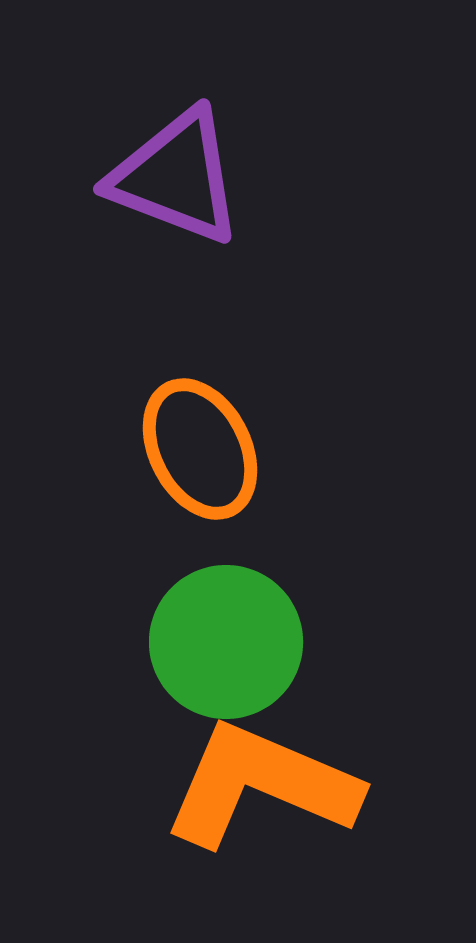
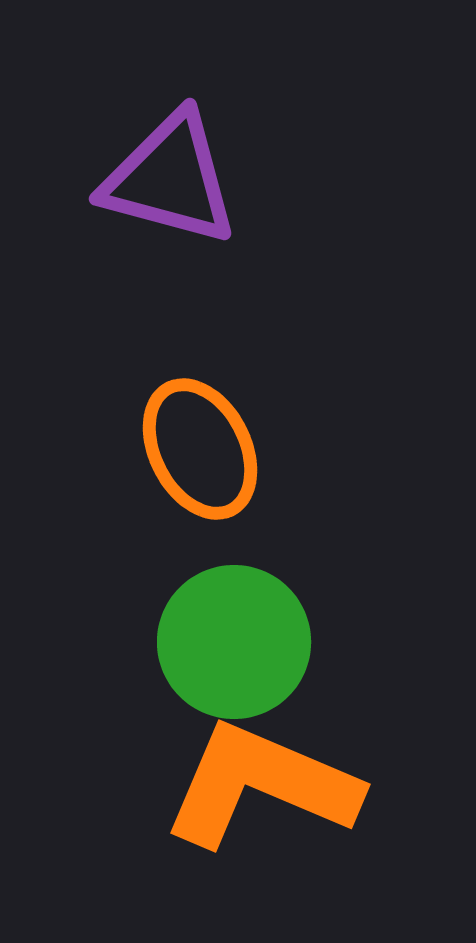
purple triangle: moved 6 px left, 2 px down; rotated 6 degrees counterclockwise
green circle: moved 8 px right
